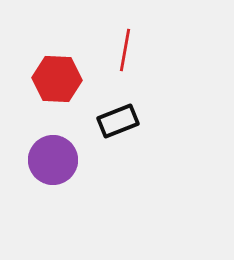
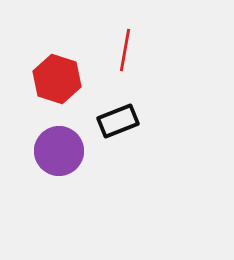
red hexagon: rotated 15 degrees clockwise
purple circle: moved 6 px right, 9 px up
